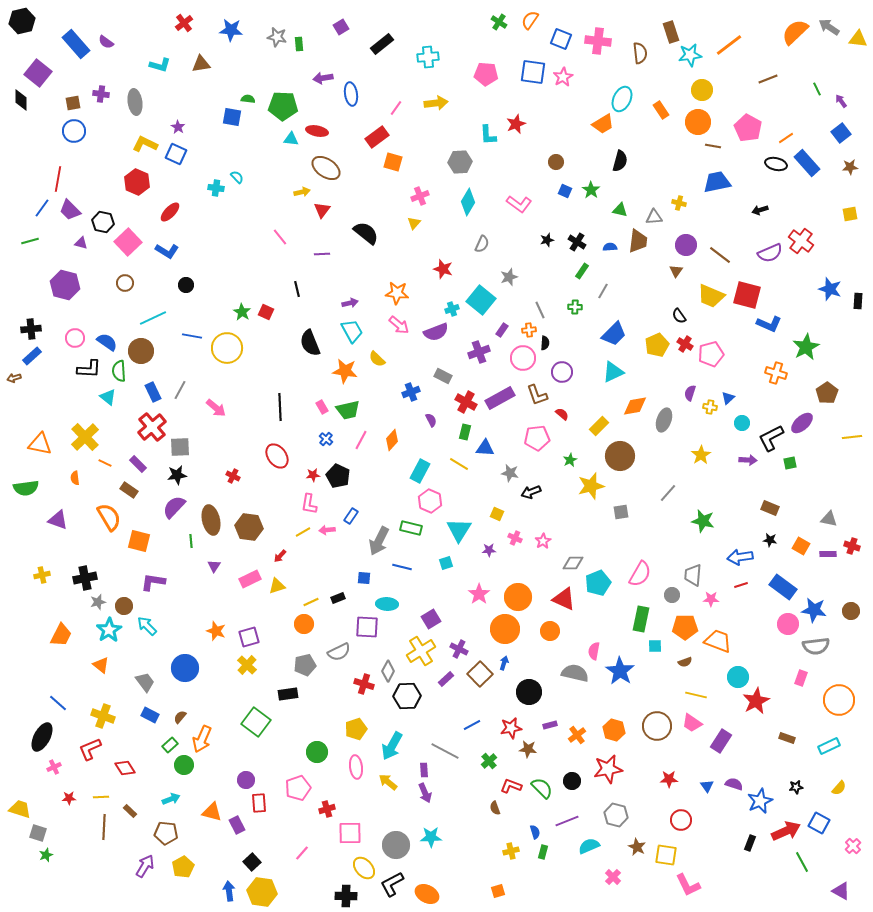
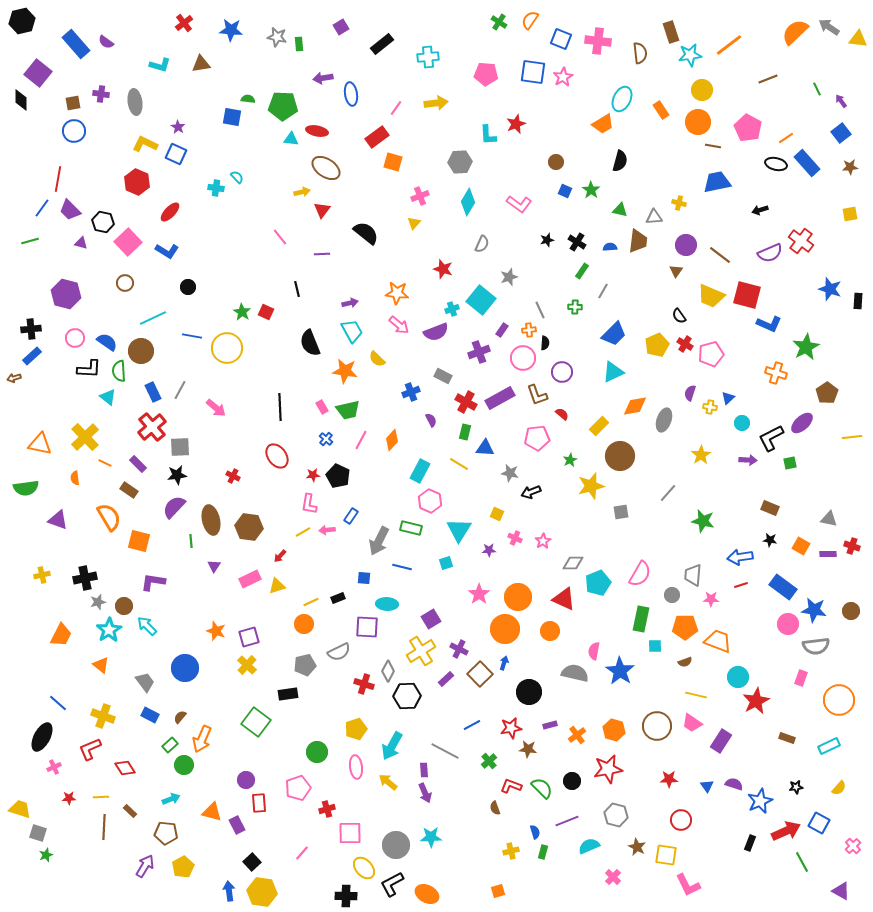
purple hexagon at (65, 285): moved 1 px right, 9 px down
black circle at (186, 285): moved 2 px right, 2 px down
